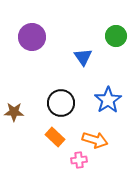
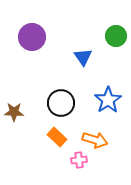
orange rectangle: moved 2 px right
